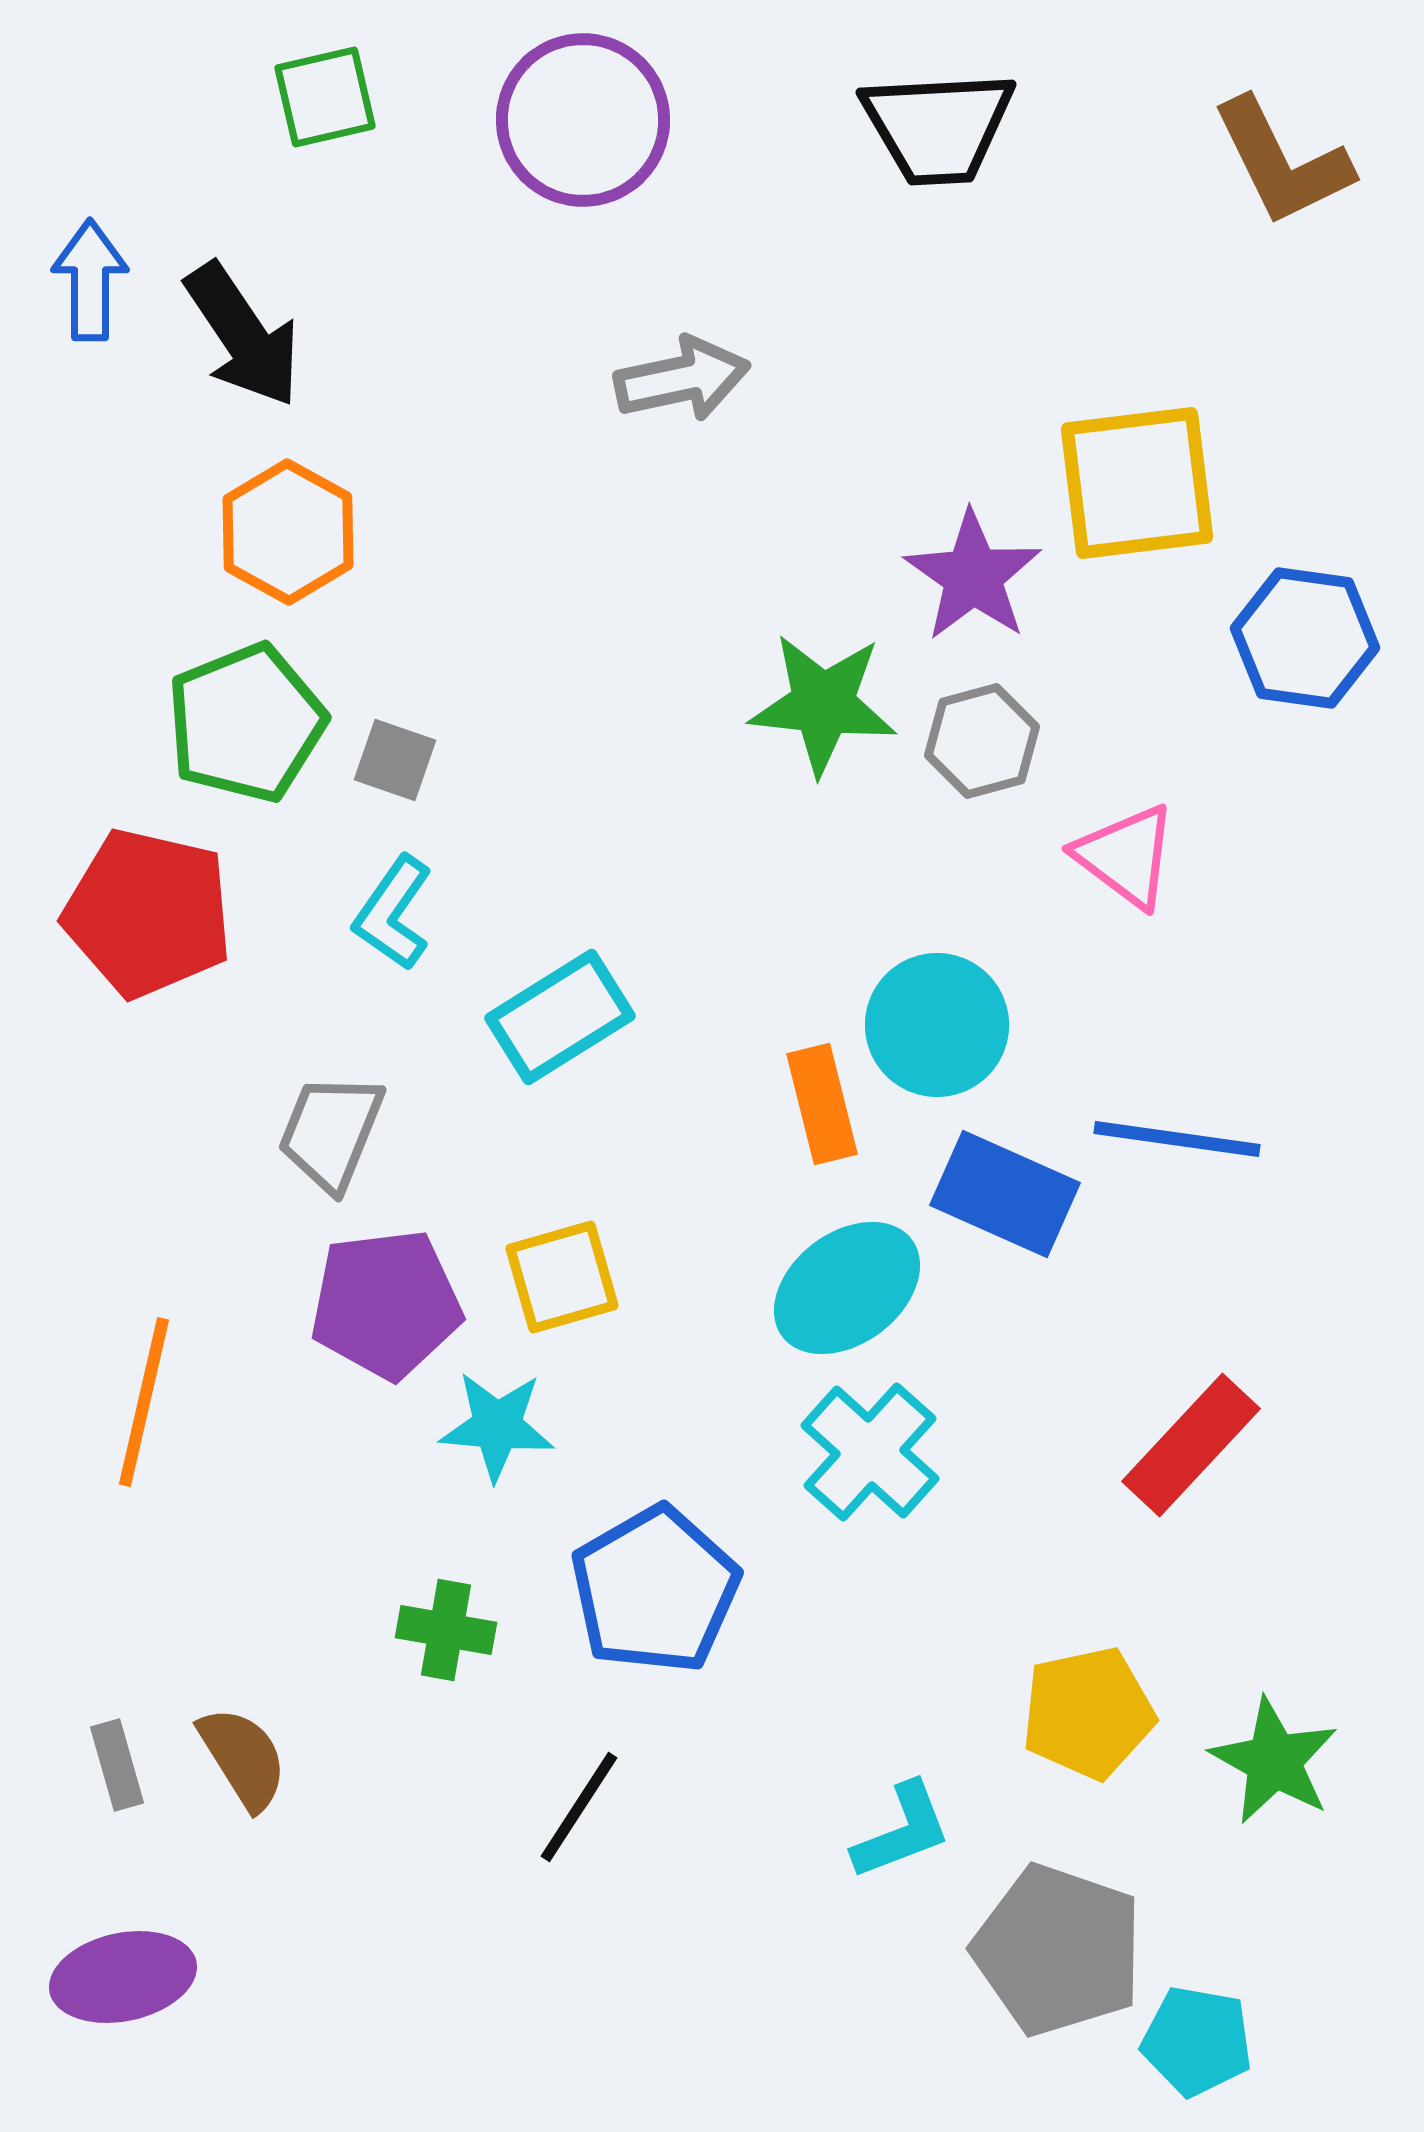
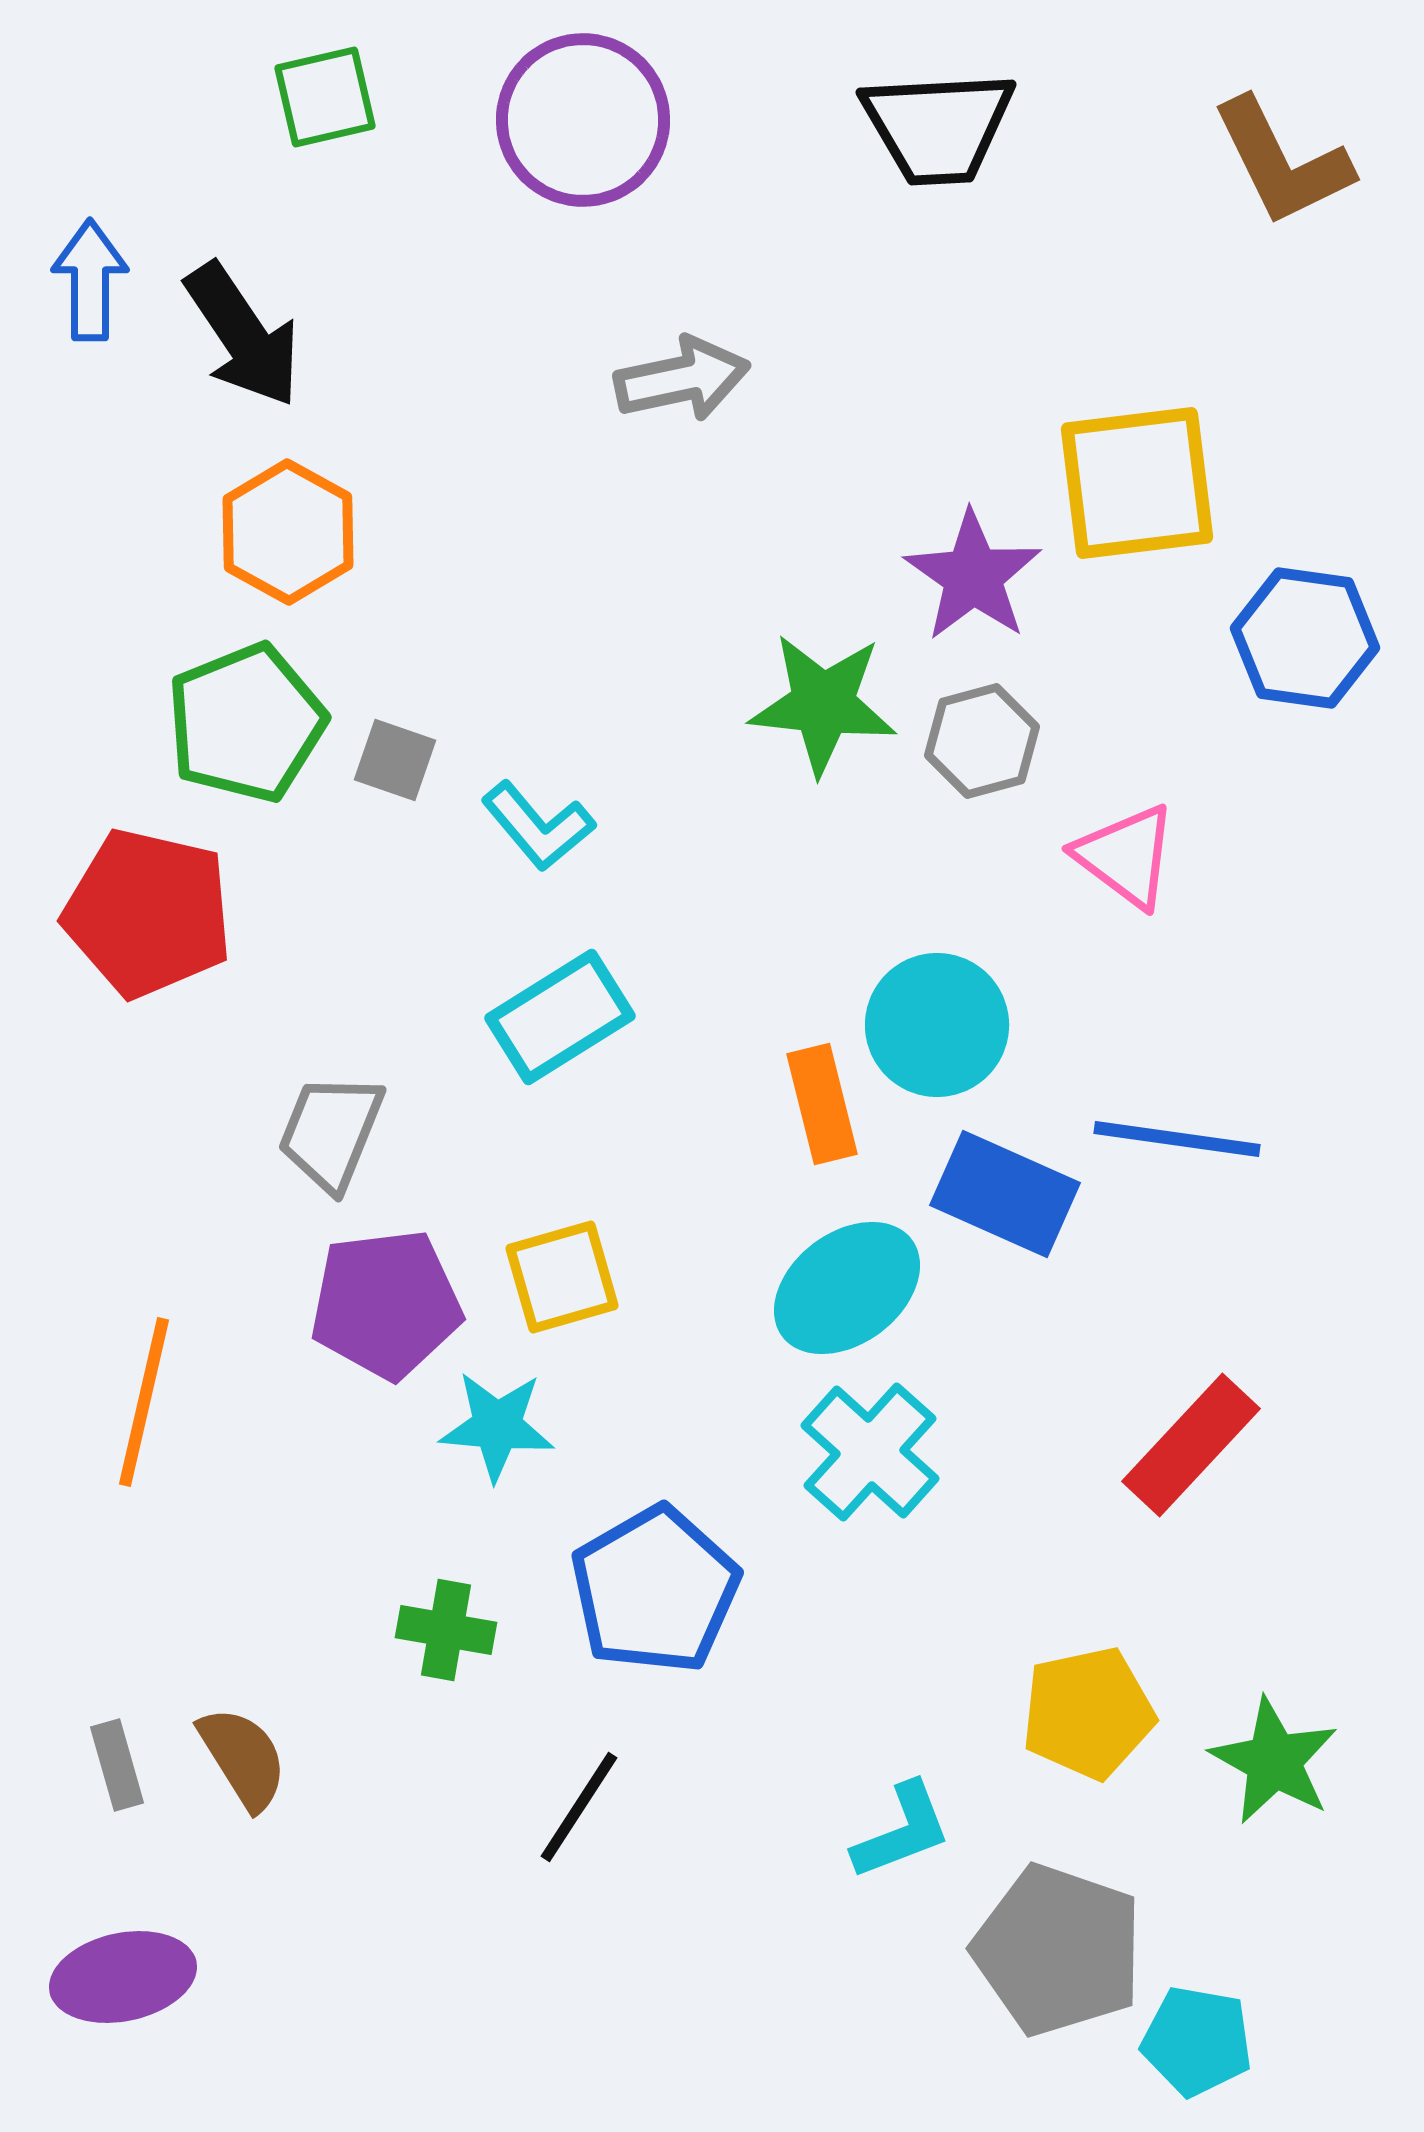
cyan L-shape at (393, 913): moved 145 px right, 87 px up; rotated 75 degrees counterclockwise
